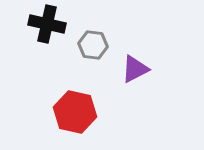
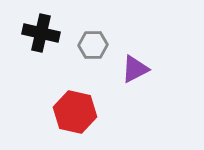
black cross: moved 6 px left, 9 px down
gray hexagon: rotated 8 degrees counterclockwise
